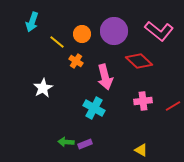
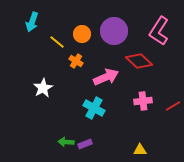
pink L-shape: rotated 84 degrees clockwise
pink arrow: moved 1 px right; rotated 100 degrees counterclockwise
yellow triangle: moved 1 px left; rotated 32 degrees counterclockwise
